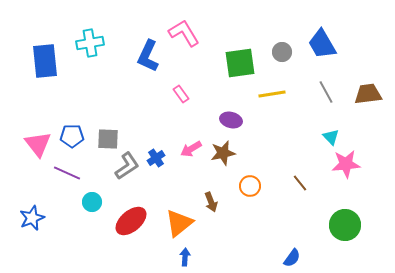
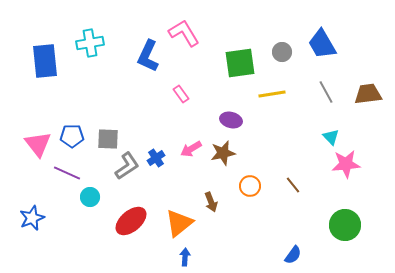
brown line: moved 7 px left, 2 px down
cyan circle: moved 2 px left, 5 px up
blue semicircle: moved 1 px right, 3 px up
